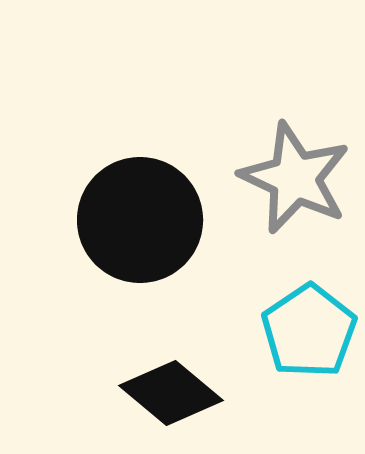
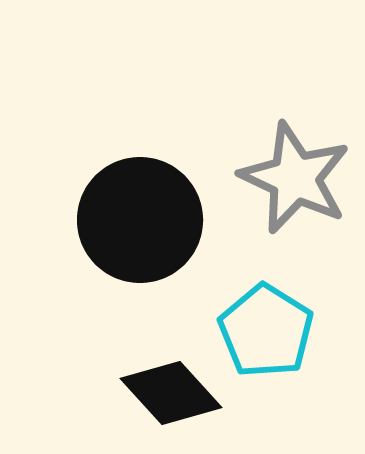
cyan pentagon: moved 43 px left; rotated 6 degrees counterclockwise
black diamond: rotated 8 degrees clockwise
